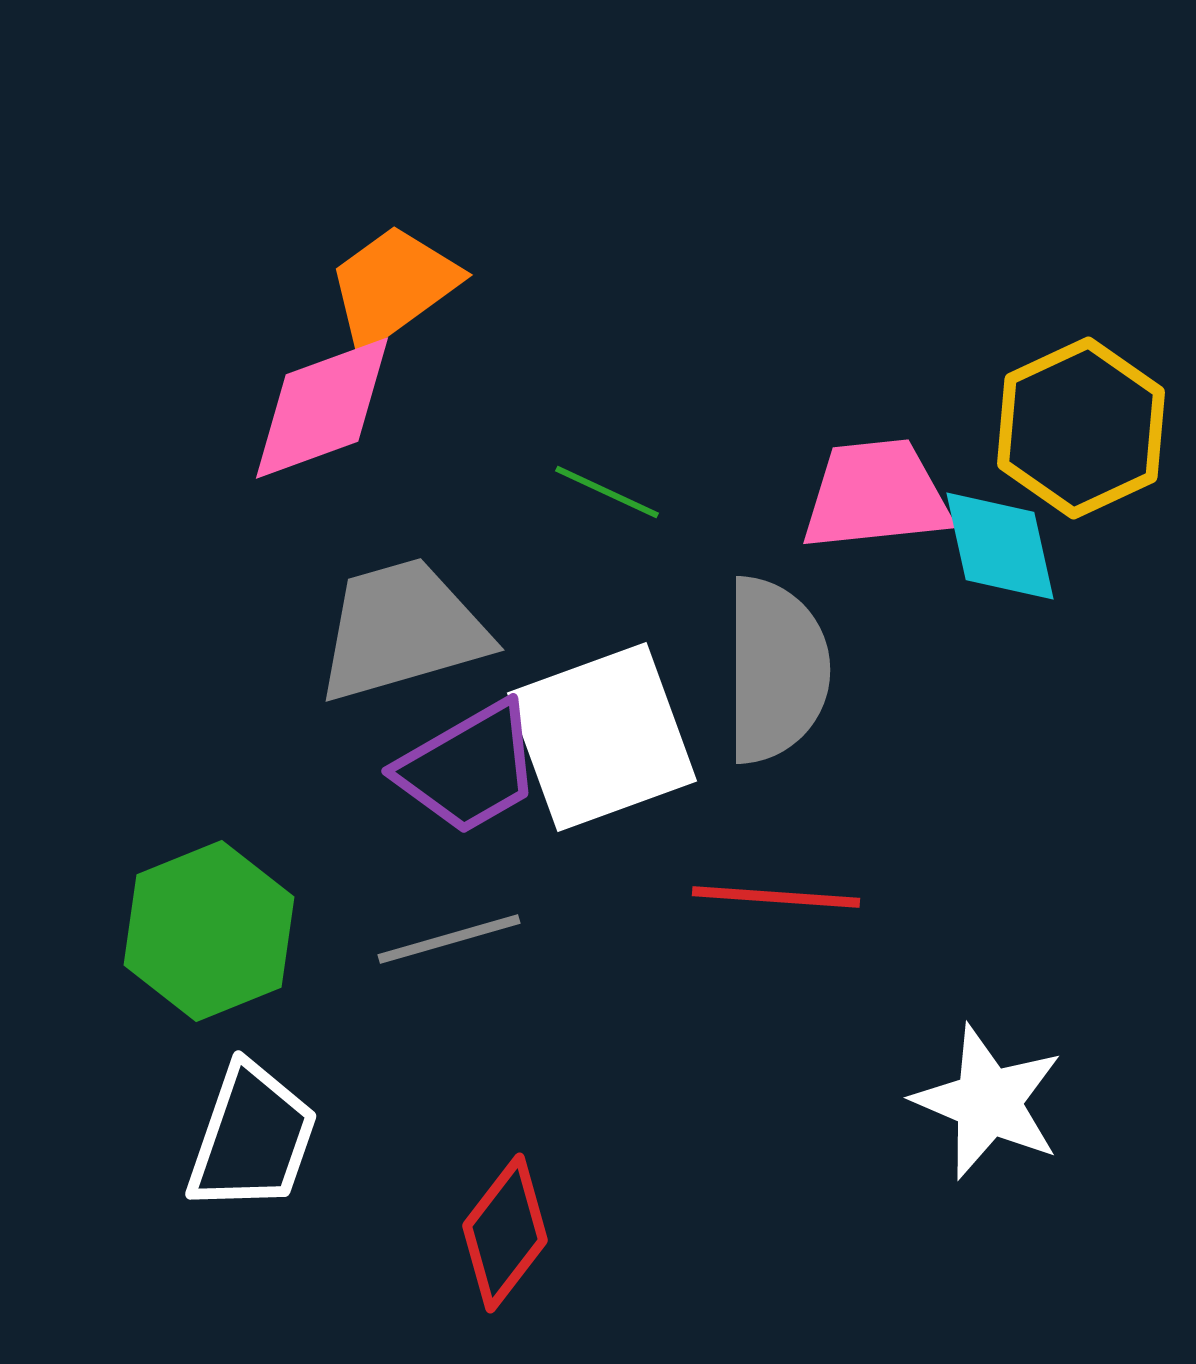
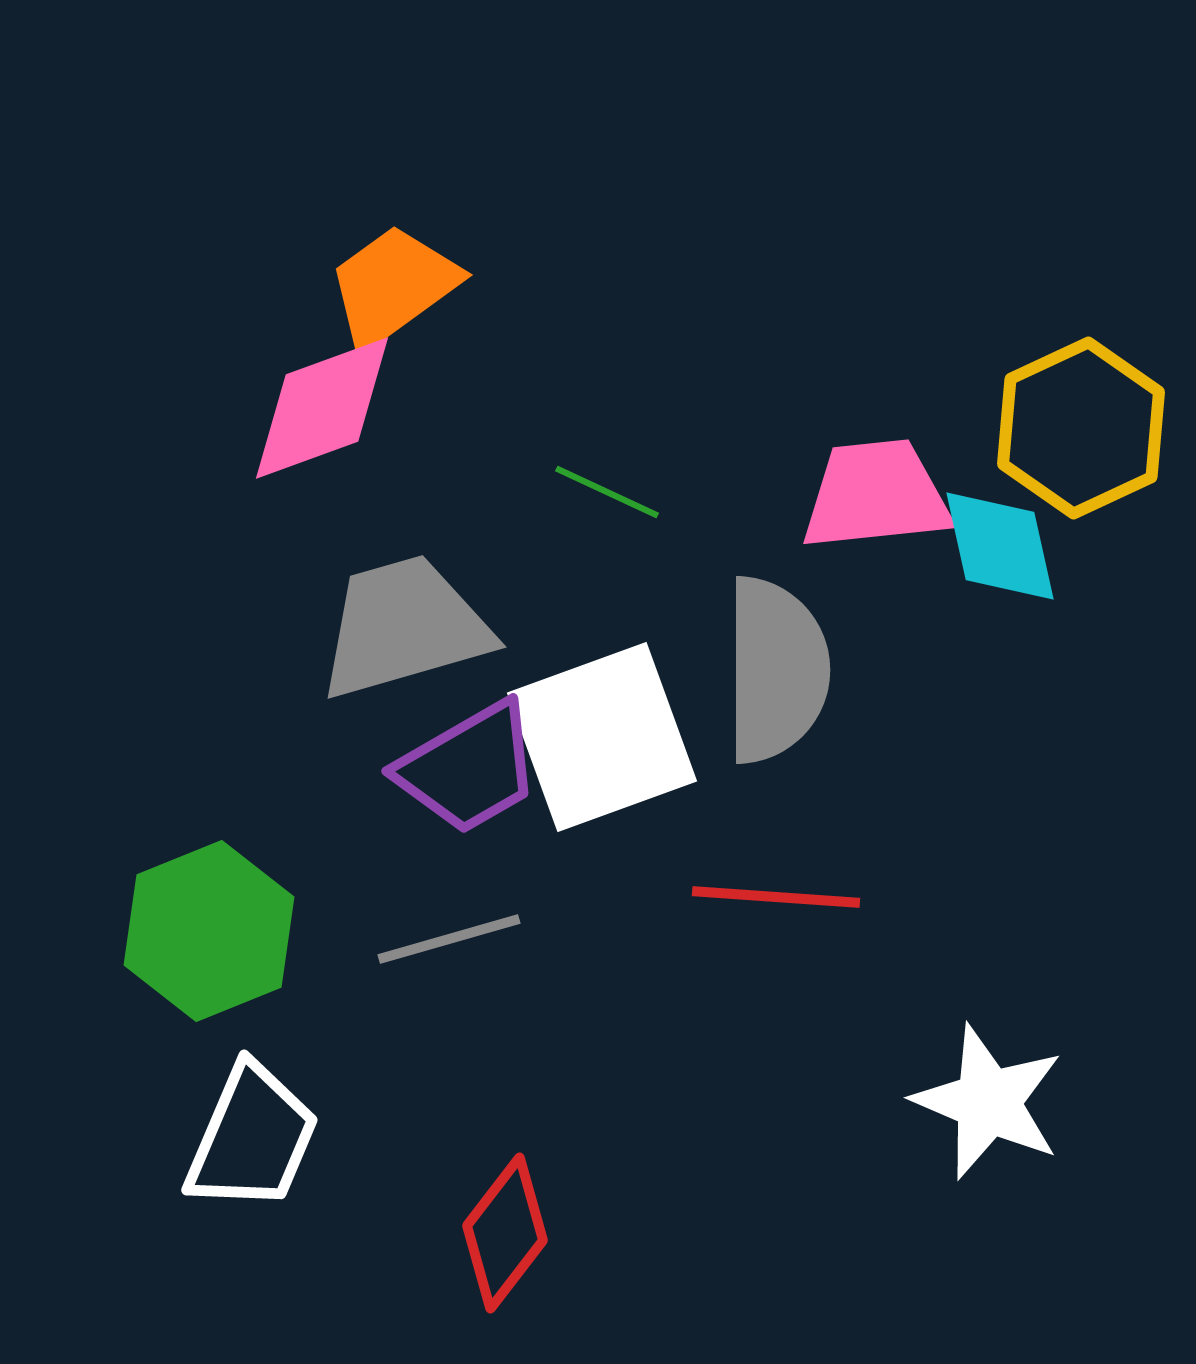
gray trapezoid: moved 2 px right, 3 px up
white trapezoid: rotated 4 degrees clockwise
